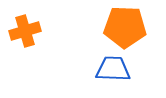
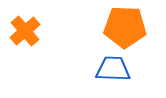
orange cross: rotated 24 degrees counterclockwise
